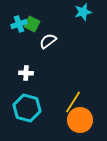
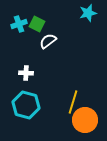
cyan star: moved 5 px right, 1 px down
green square: moved 5 px right
yellow line: rotated 15 degrees counterclockwise
cyan hexagon: moved 1 px left, 3 px up
orange circle: moved 5 px right
